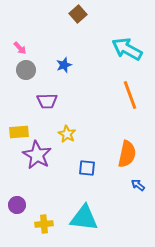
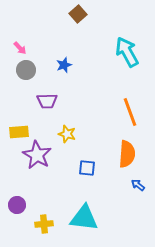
cyan arrow: moved 3 px down; rotated 32 degrees clockwise
orange line: moved 17 px down
yellow star: rotated 12 degrees counterclockwise
orange semicircle: rotated 8 degrees counterclockwise
